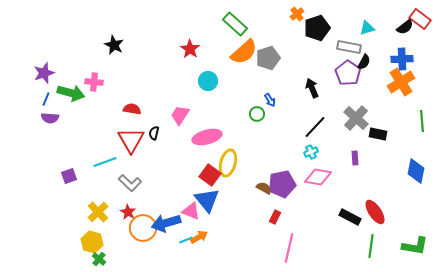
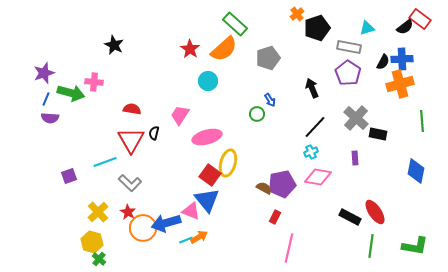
orange semicircle at (244, 52): moved 20 px left, 3 px up
black semicircle at (364, 62): moved 19 px right
orange cross at (401, 82): moved 1 px left, 2 px down; rotated 16 degrees clockwise
